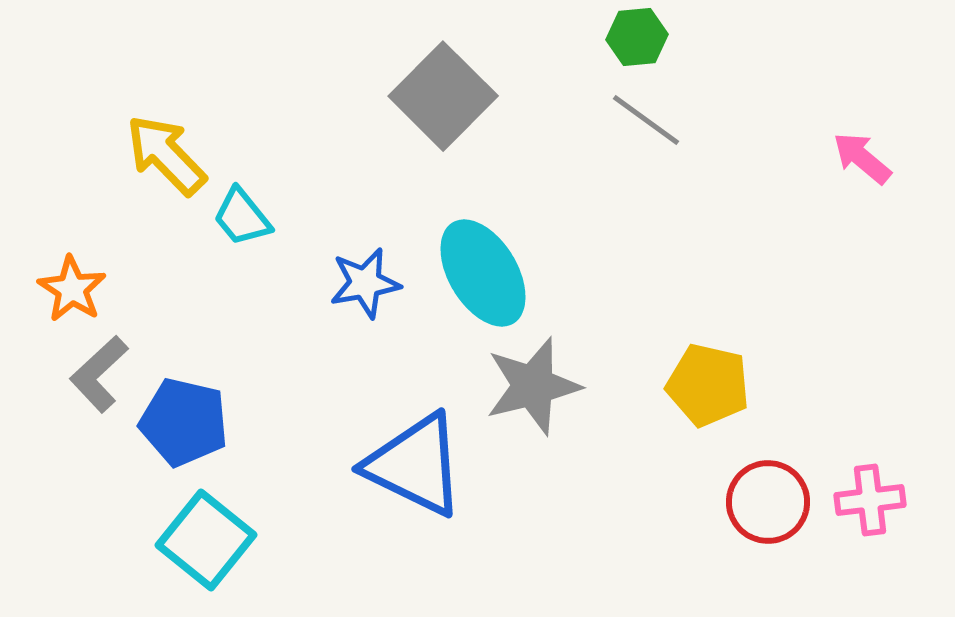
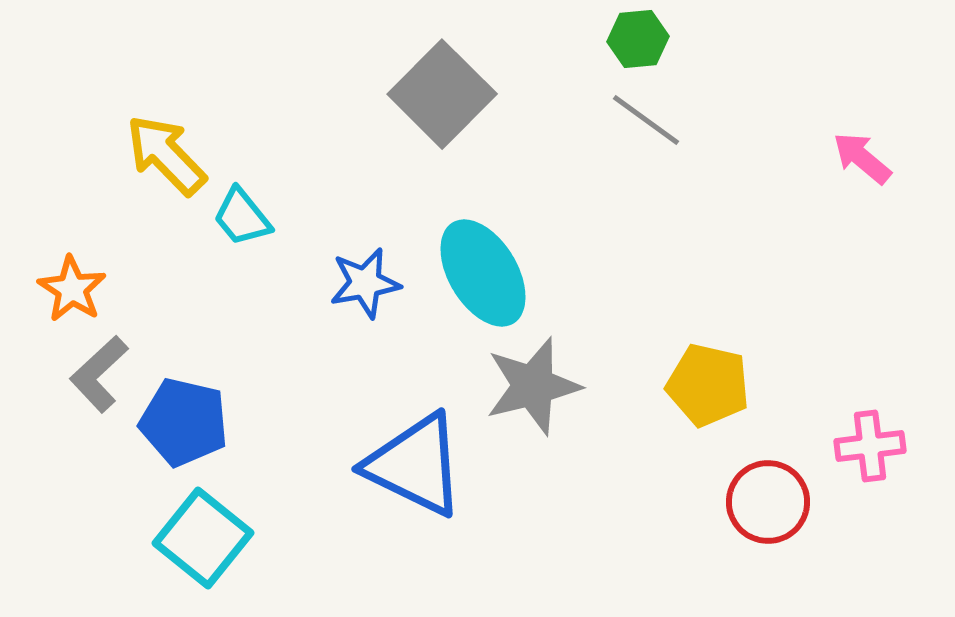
green hexagon: moved 1 px right, 2 px down
gray square: moved 1 px left, 2 px up
pink cross: moved 54 px up
cyan square: moved 3 px left, 2 px up
